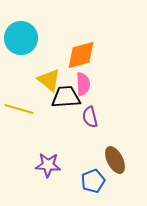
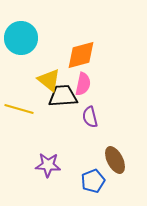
pink semicircle: rotated 15 degrees clockwise
black trapezoid: moved 3 px left, 1 px up
